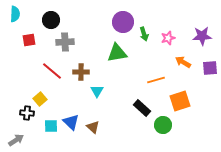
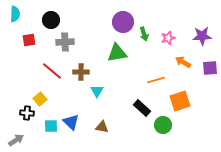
brown triangle: moved 9 px right; rotated 32 degrees counterclockwise
